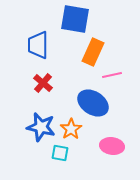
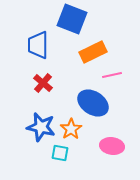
blue square: moved 3 px left; rotated 12 degrees clockwise
orange rectangle: rotated 40 degrees clockwise
